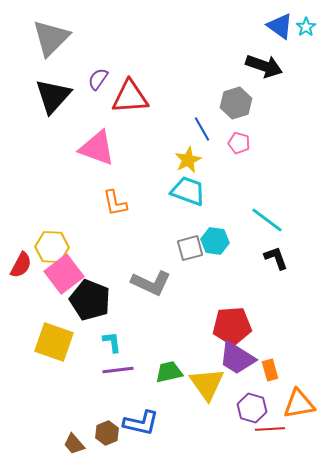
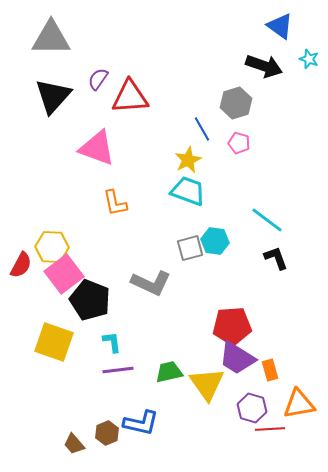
cyan star: moved 3 px right, 32 px down; rotated 18 degrees counterclockwise
gray triangle: rotated 45 degrees clockwise
